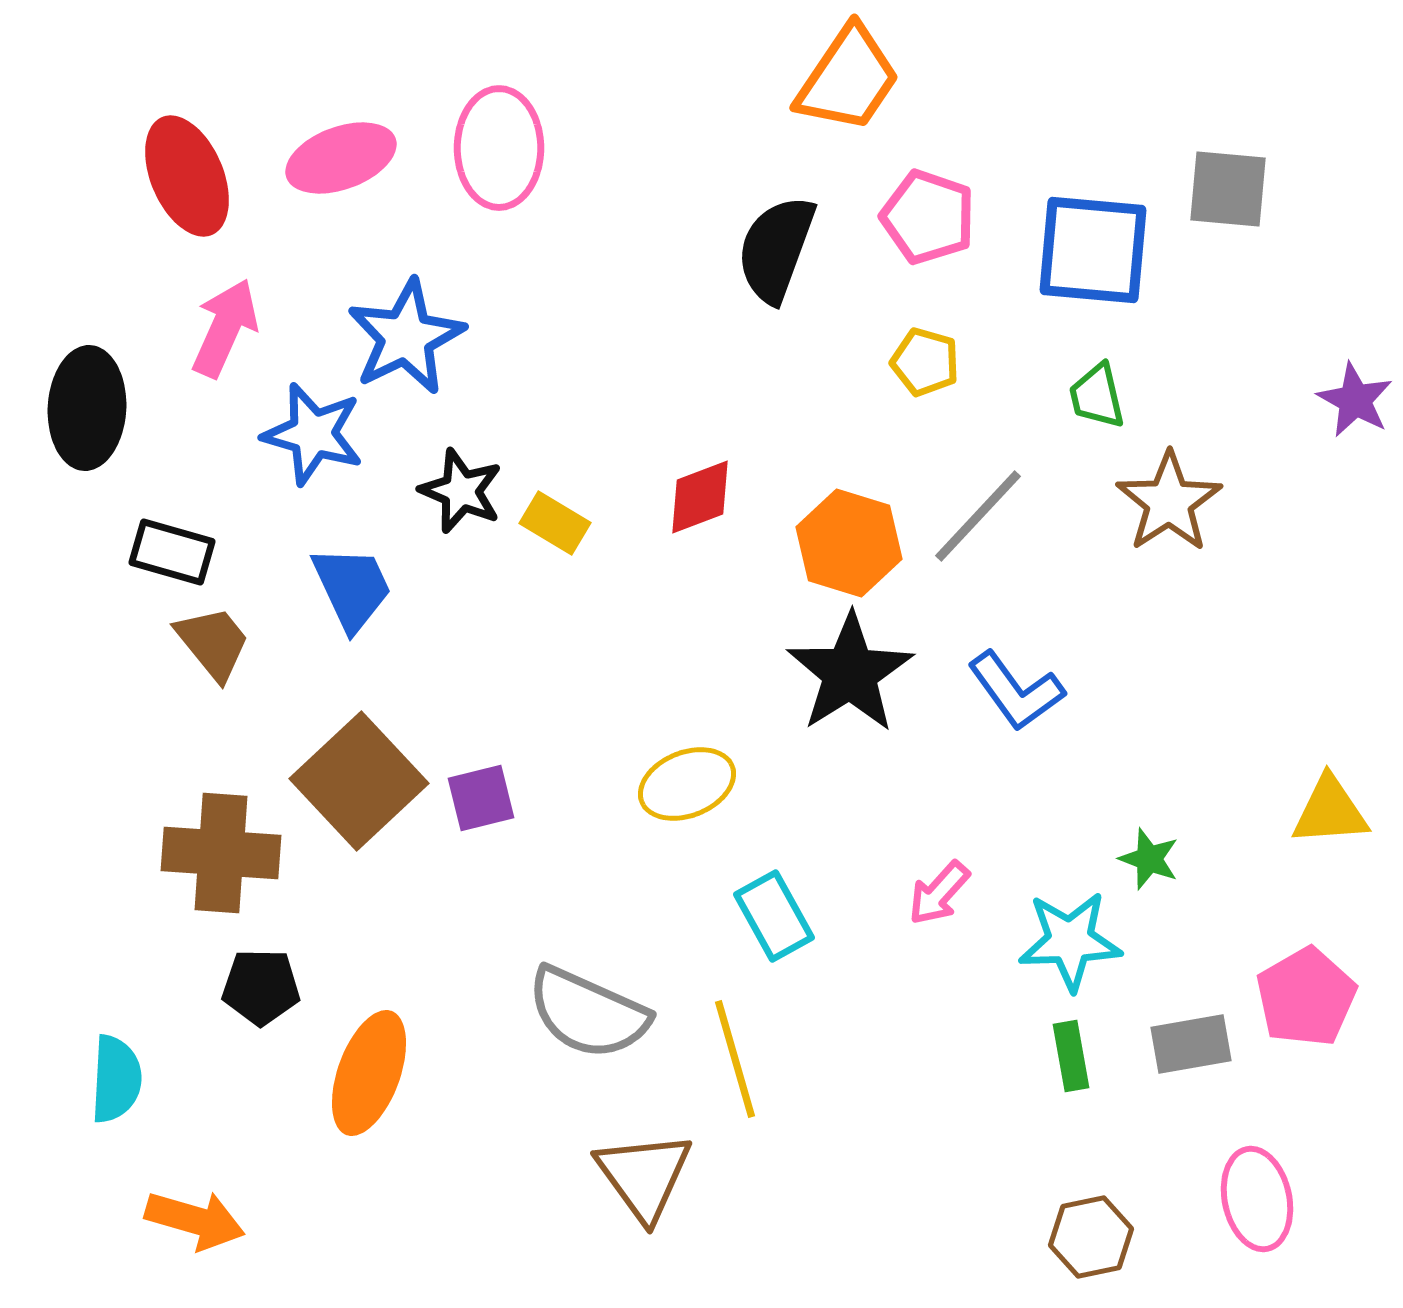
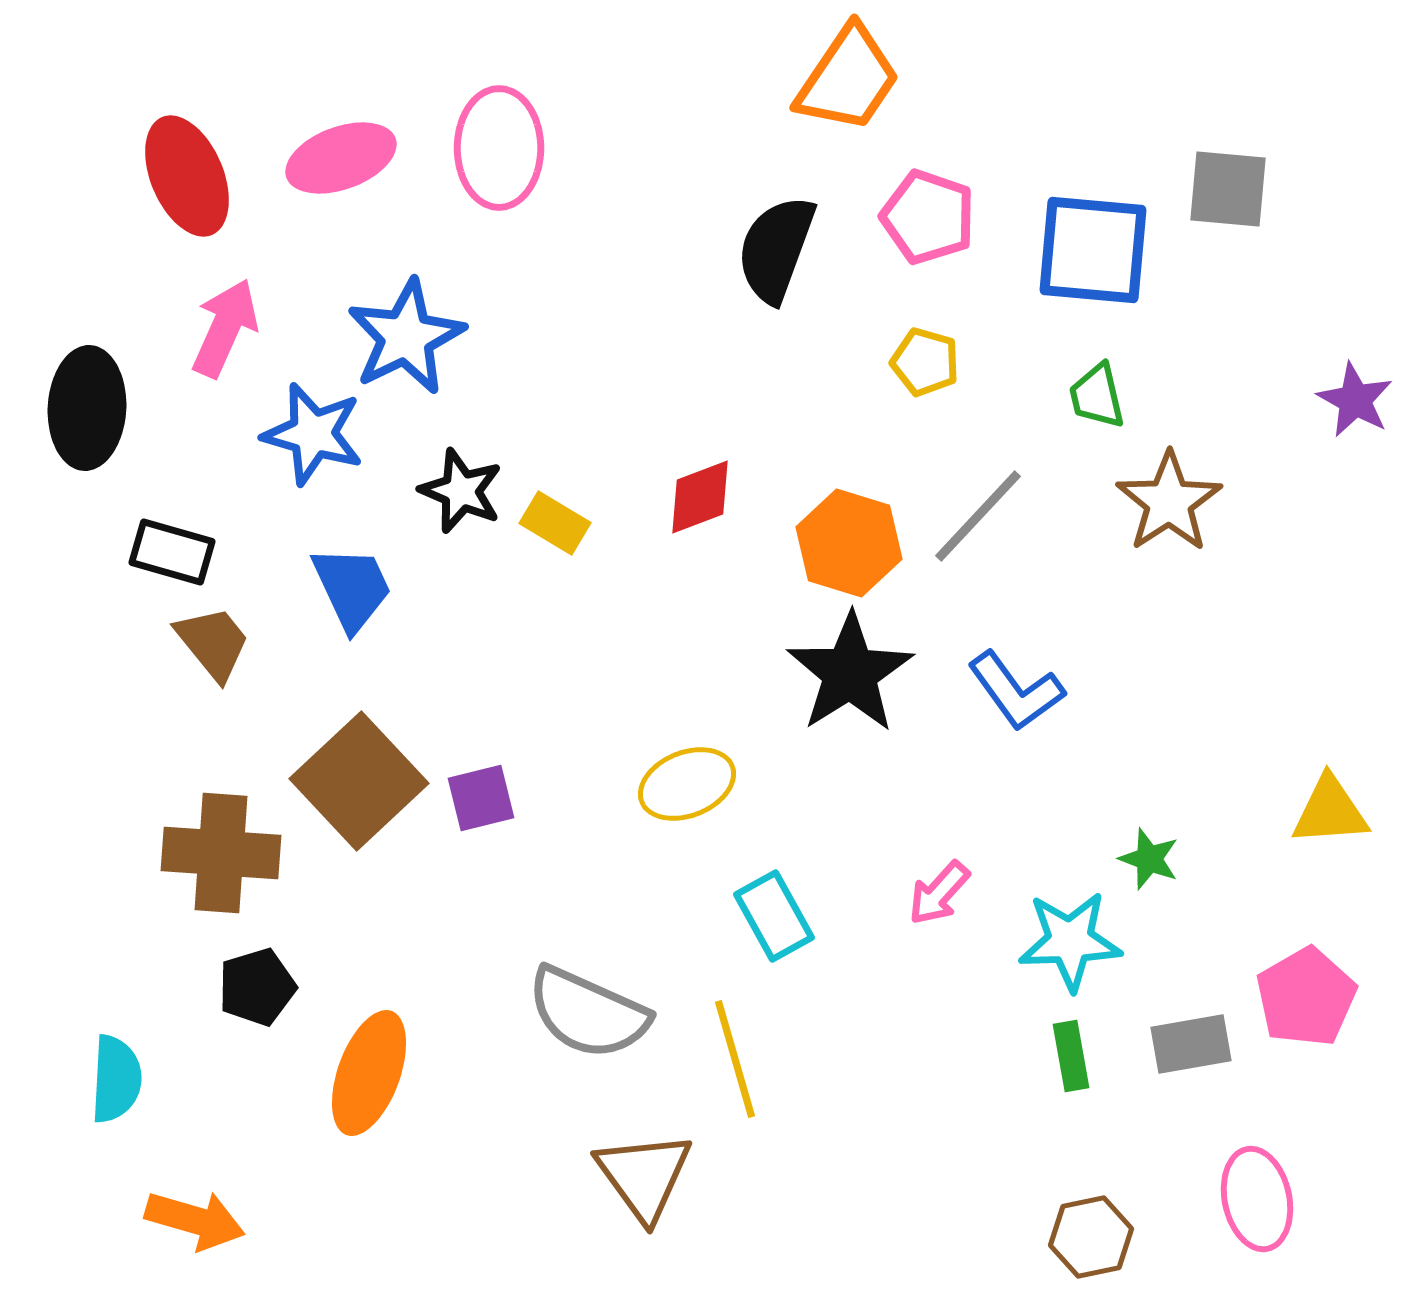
black pentagon at (261, 987): moved 4 px left; rotated 18 degrees counterclockwise
